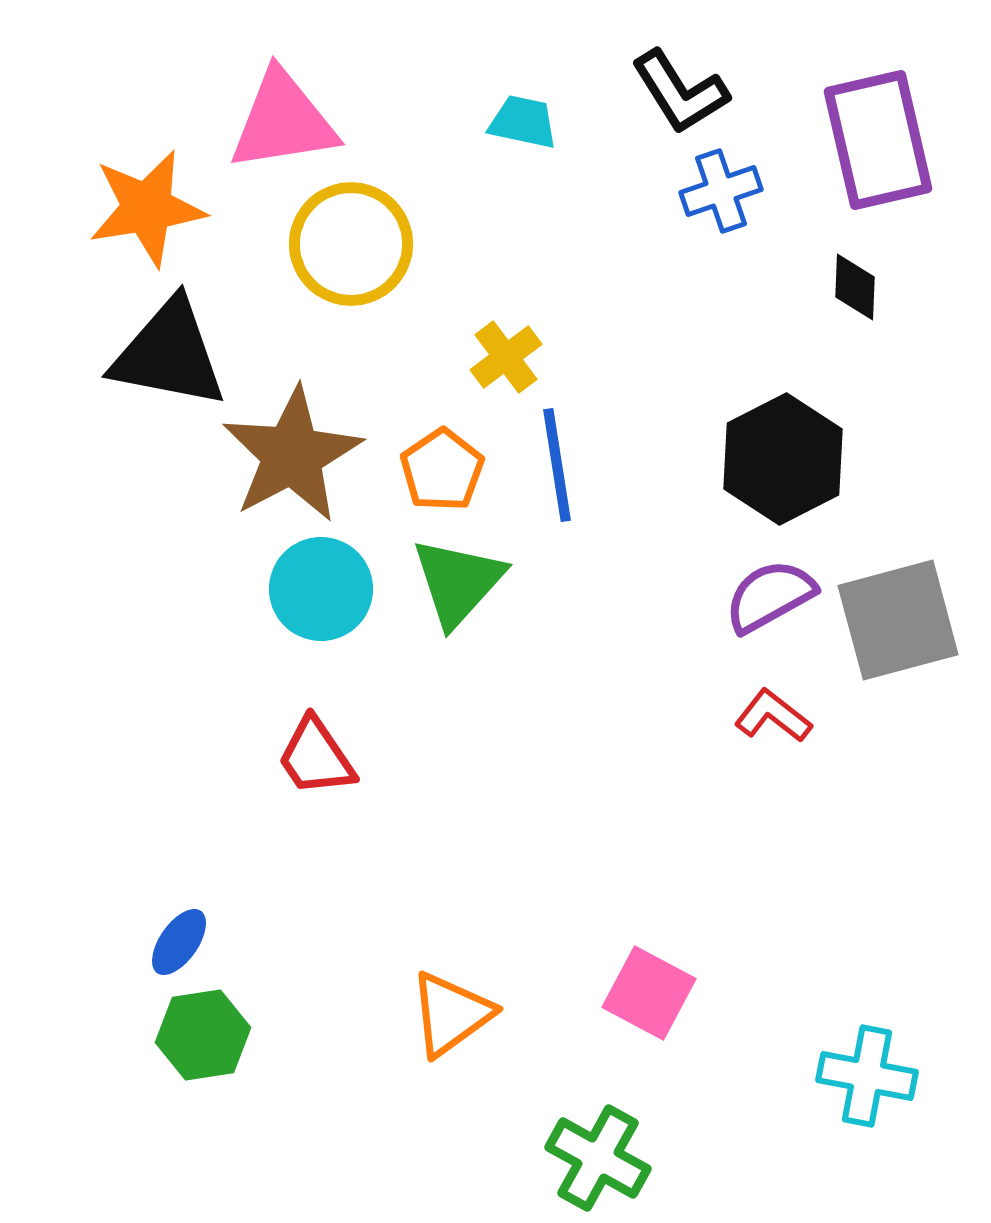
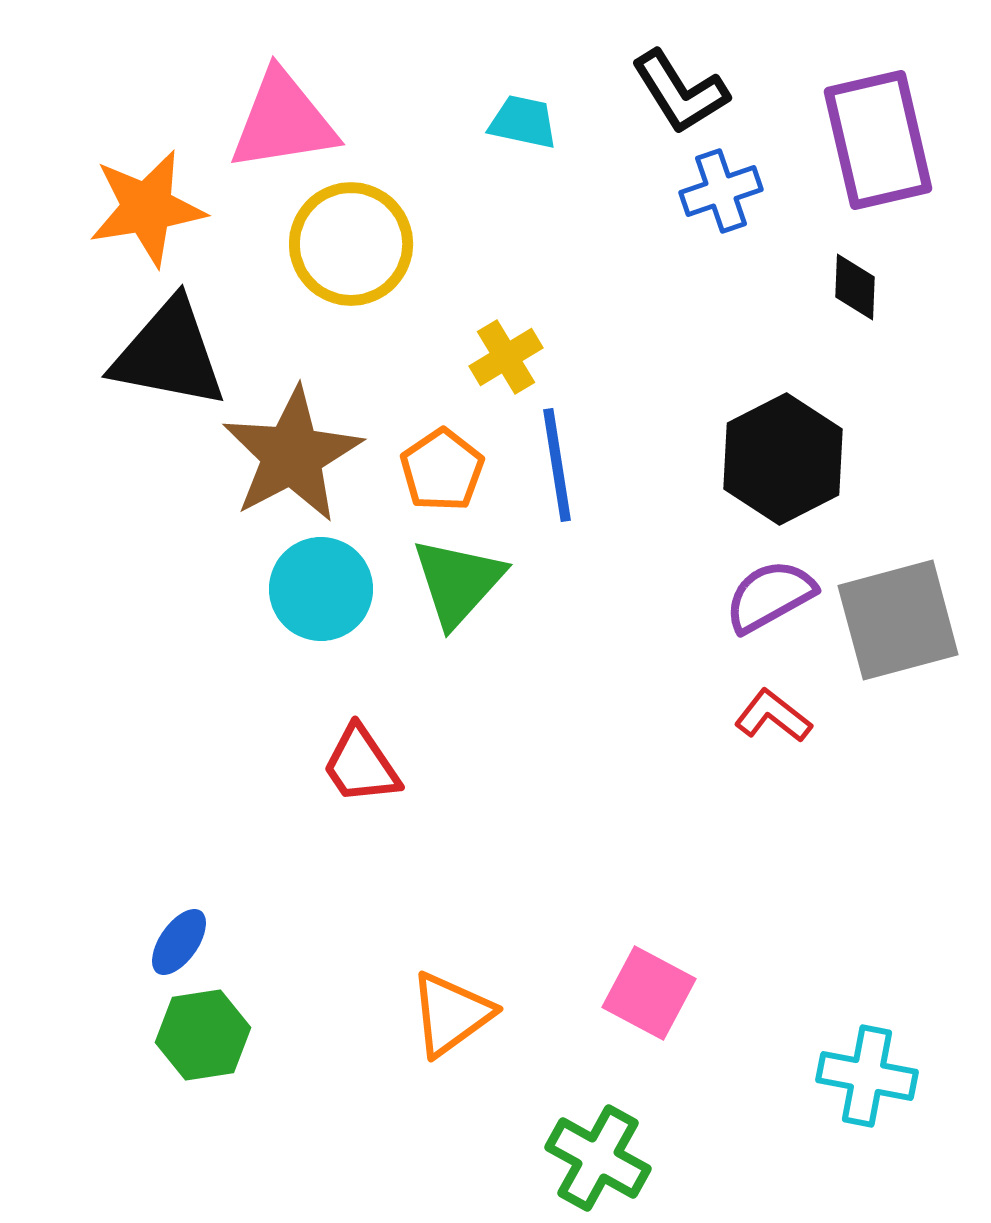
yellow cross: rotated 6 degrees clockwise
red trapezoid: moved 45 px right, 8 px down
